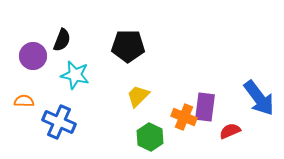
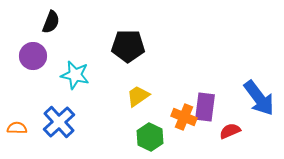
black semicircle: moved 11 px left, 18 px up
yellow trapezoid: rotated 10 degrees clockwise
orange semicircle: moved 7 px left, 27 px down
blue cross: rotated 24 degrees clockwise
